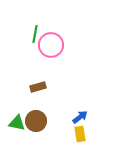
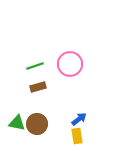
green line: moved 32 px down; rotated 60 degrees clockwise
pink circle: moved 19 px right, 19 px down
blue arrow: moved 1 px left, 2 px down
brown circle: moved 1 px right, 3 px down
yellow rectangle: moved 3 px left, 2 px down
